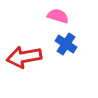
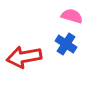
pink semicircle: moved 14 px right
